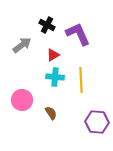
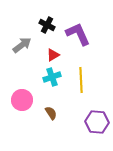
cyan cross: moved 3 px left; rotated 24 degrees counterclockwise
